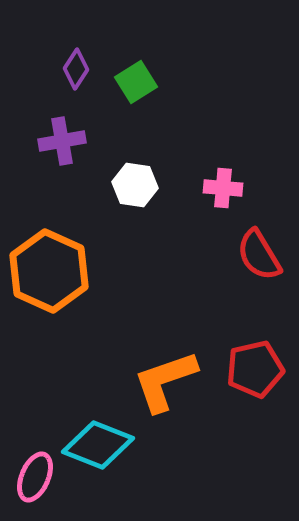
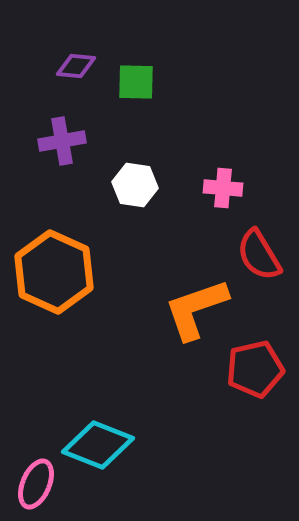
purple diamond: moved 3 px up; rotated 63 degrees clockwise
green square: rotated 33 degrees clockwise
orange hexagon: moved 5 px right, 1 px down
orange L-shape: moved 31 px right, 72 px up
pink ellipse: moved 1 px right, 7 px down
